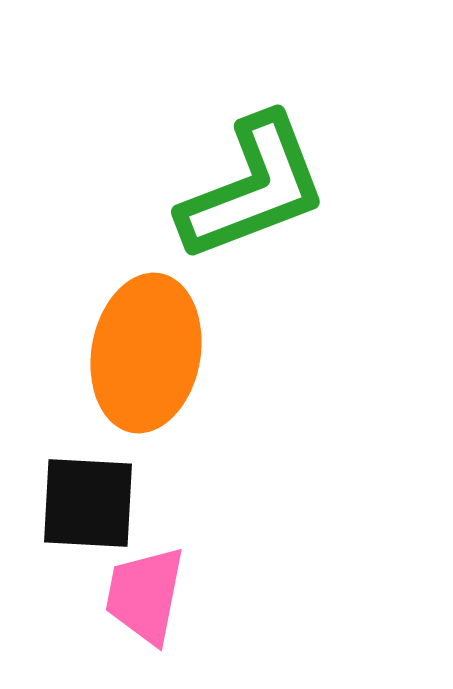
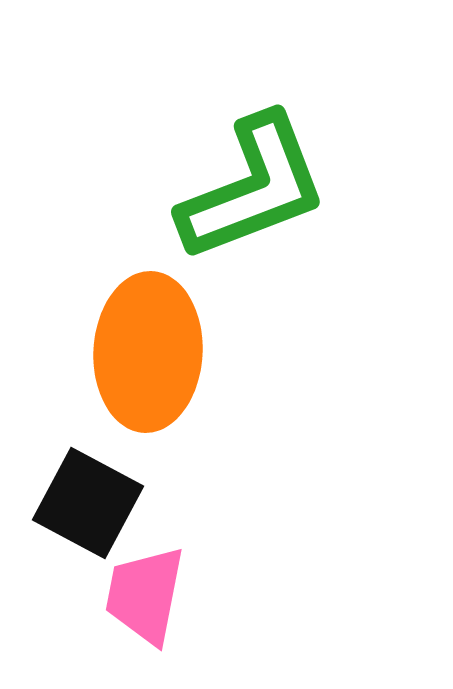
orange ellipse: moved 2 px right, 1 px up; rotated 7 degrees counterclockwise
black square: rotated 25 degrees clockwise
